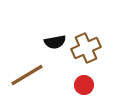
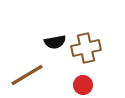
brown cross: rotated 12 degrees clockwise
red circle: moved 1 px left
